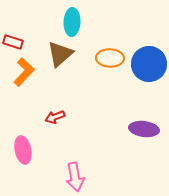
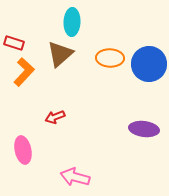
red rectangle: moved 1 px right, 1 px down
pink arrow: rotated 116 degrees clockwise
